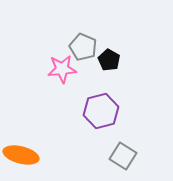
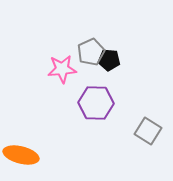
gray pentagon: moved 8 px right, 5 px down; rotated 24 degrees clockwise
black pentagon: rotated 25 degrees counterclockwise
purple hexagon: moved 5 px left, 8 px up; rotated 16 degrees clockwise
gray square: moved 25 px right, 25 px up
